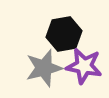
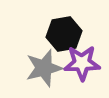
purple star: moved 2 px left, 3 px up; rotated 12 degrees counterclockwise
